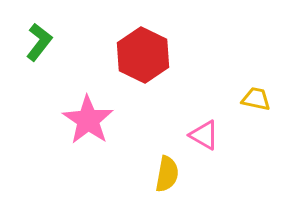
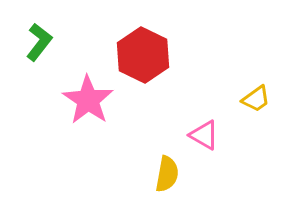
yellow trapezoid: rotated 132 degrees clockwise
pink star: moved 20 px up
